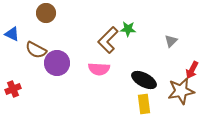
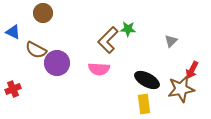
brown circle: moved 3 px left
blue triangle: moved 1 px right, 2 px up
black ellipse: moved 3 px right
brown star: moved 2 px up
